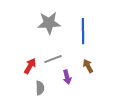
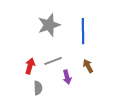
gray star: moved 2 px down; rotated 15 degrees counterclockwise
gray line: moved 2 px down
red arrow: rotated 14 degrees counterclockwise
gray semicircle: moved 2 px left
